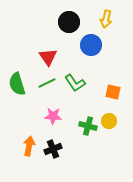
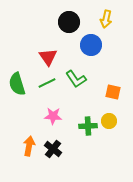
green L-shape: moved 1 px right, 4 px up
green cross: rotated 18 degrees counterclockwise
black cross: rotated 30 degrees counterclockwise
